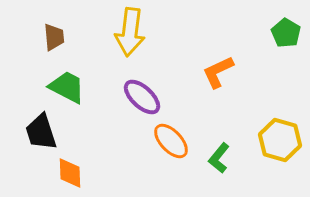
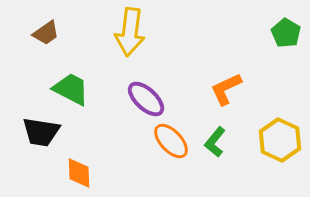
brown trapezoid: moved 8 px left, 4 px up; rotated 60 degrees clockwise
orange L-shape: moved 8 px right, 17 px down
green trapezoid: moved 4 px right, 2 px down
purple ellipse: moved 4 px right, 2 px down
black trapezoid: rotated 63 degrees counterclockwise
yellow hexagon: rotated 9 degrees clockwise
green L-shape: moved 4 px left, 16 px up
orange diamond: moved 9 px right
